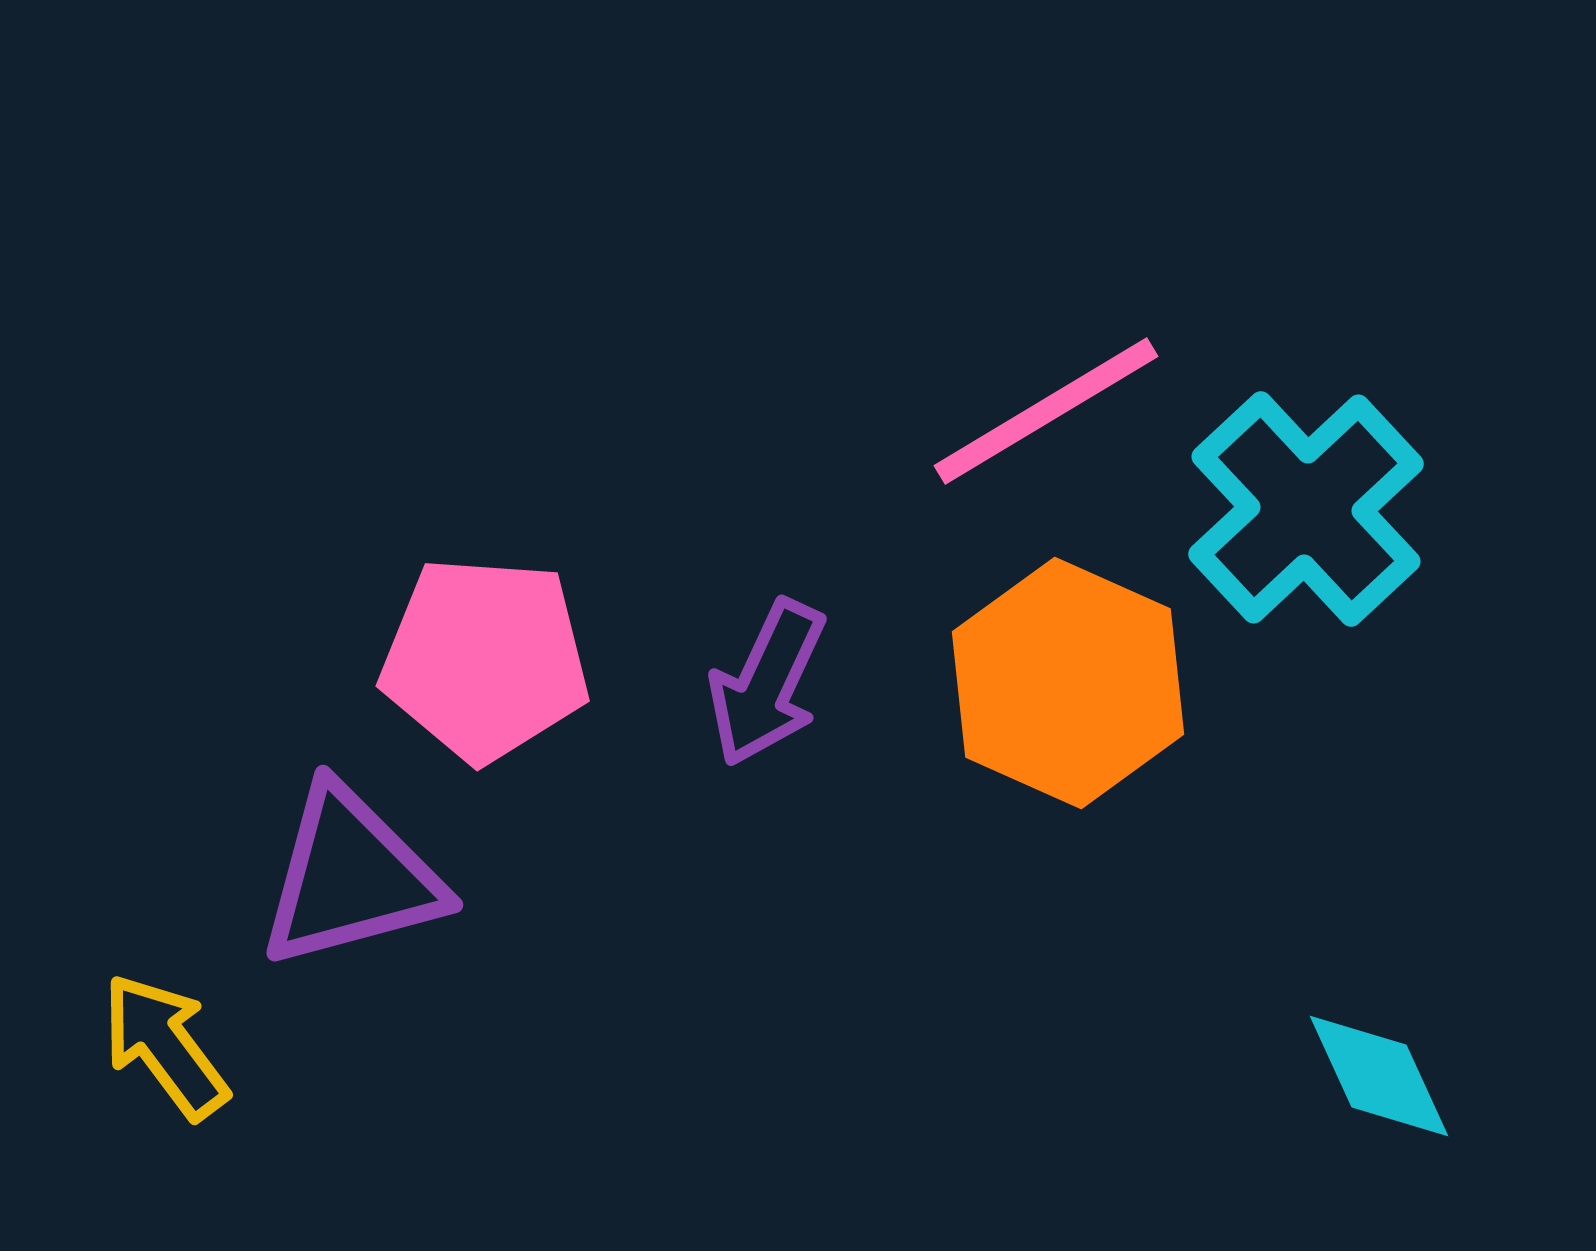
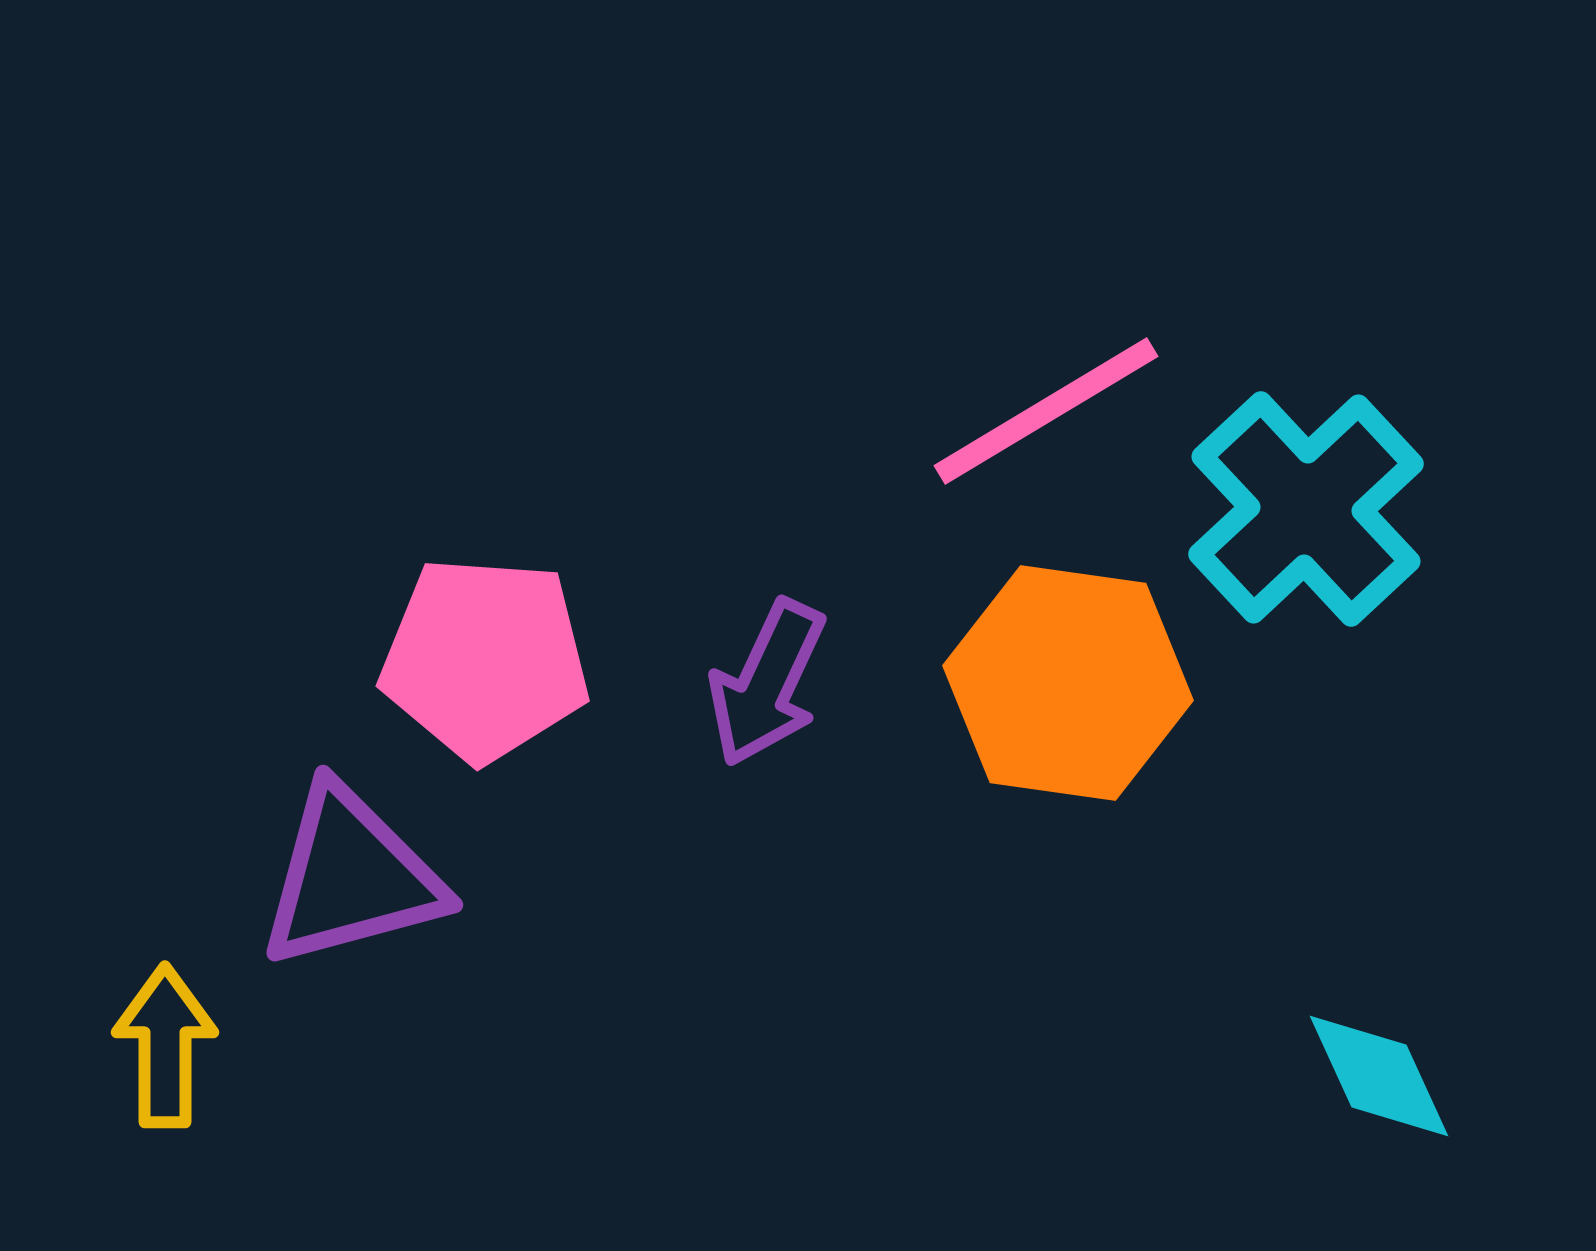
orange hexagon: rotated 16 degrees counterclockwise
yellow arrow: rotated 37 degrees clockwise
